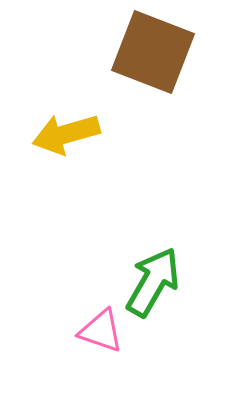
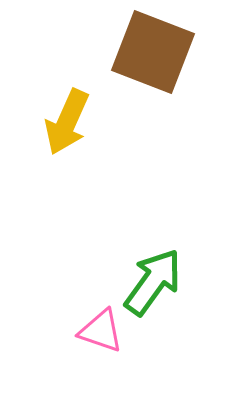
yellow arrow: moved 1 px right, 12 px up; rotated 50 degrees counterclockwise
green arrow: rotated 6 degrees clockwise
